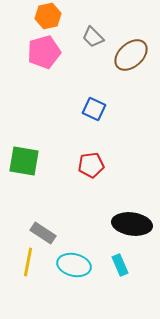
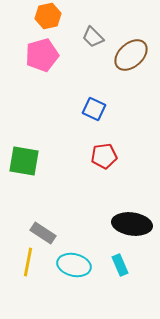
pink pentagon: moved 2 px left, 3 px down
red pentagon: moved 13 px right, 9 px up
